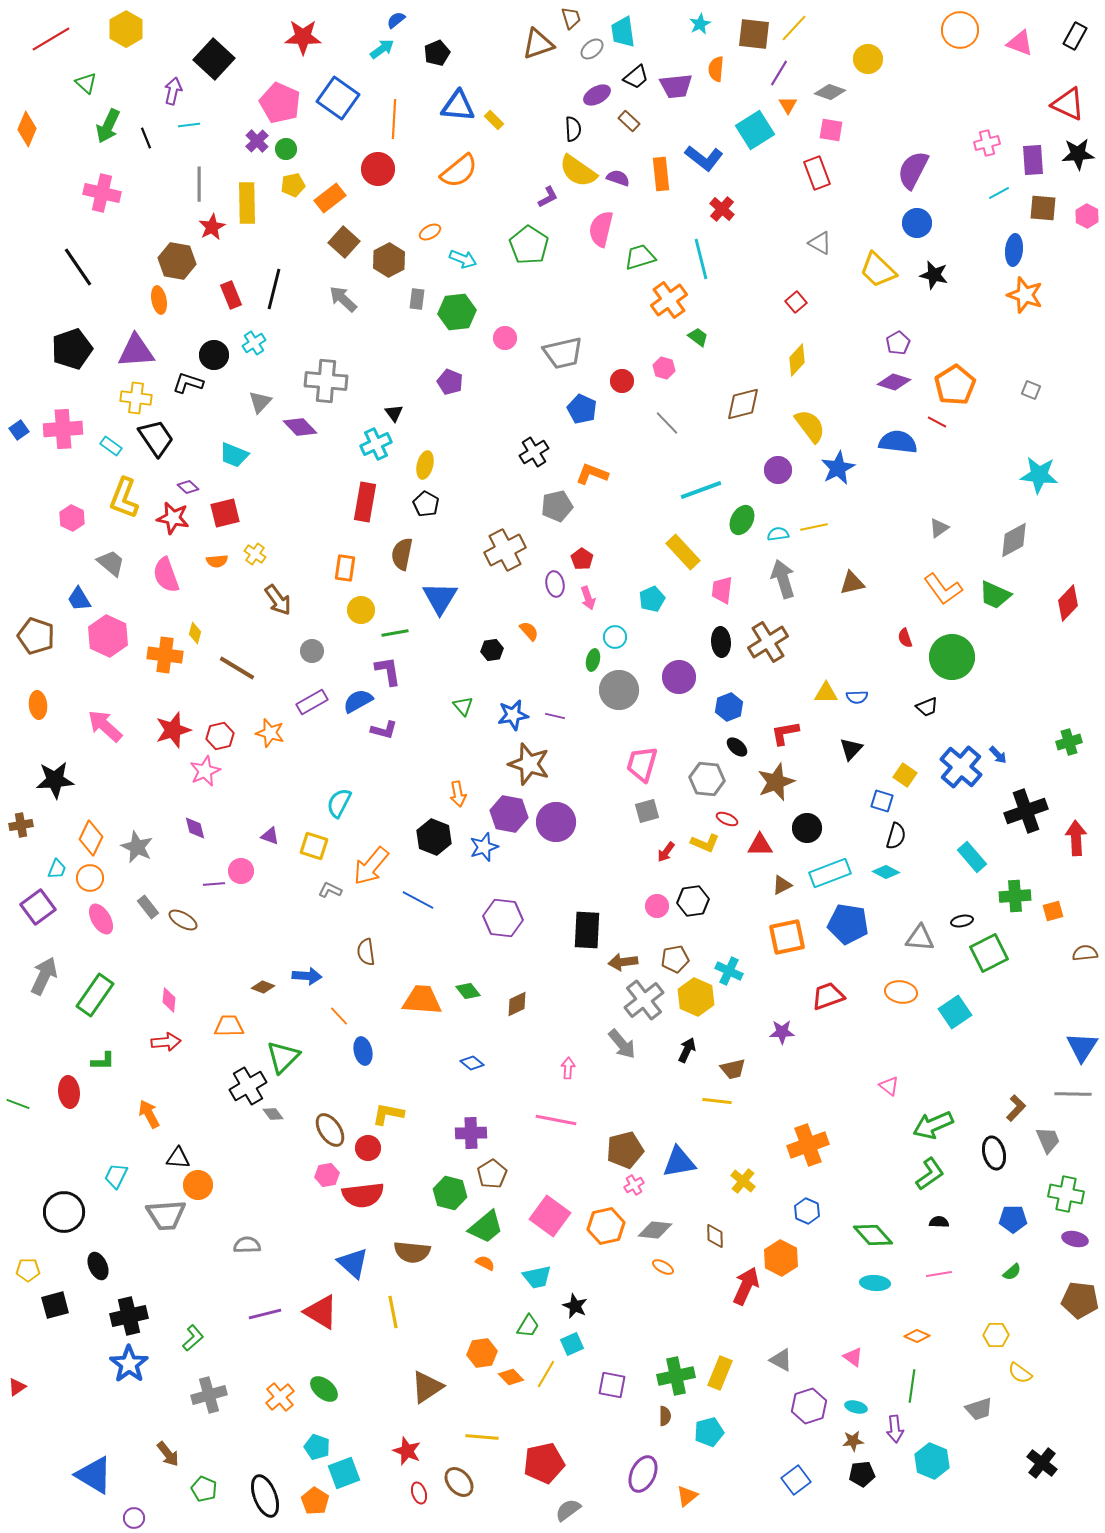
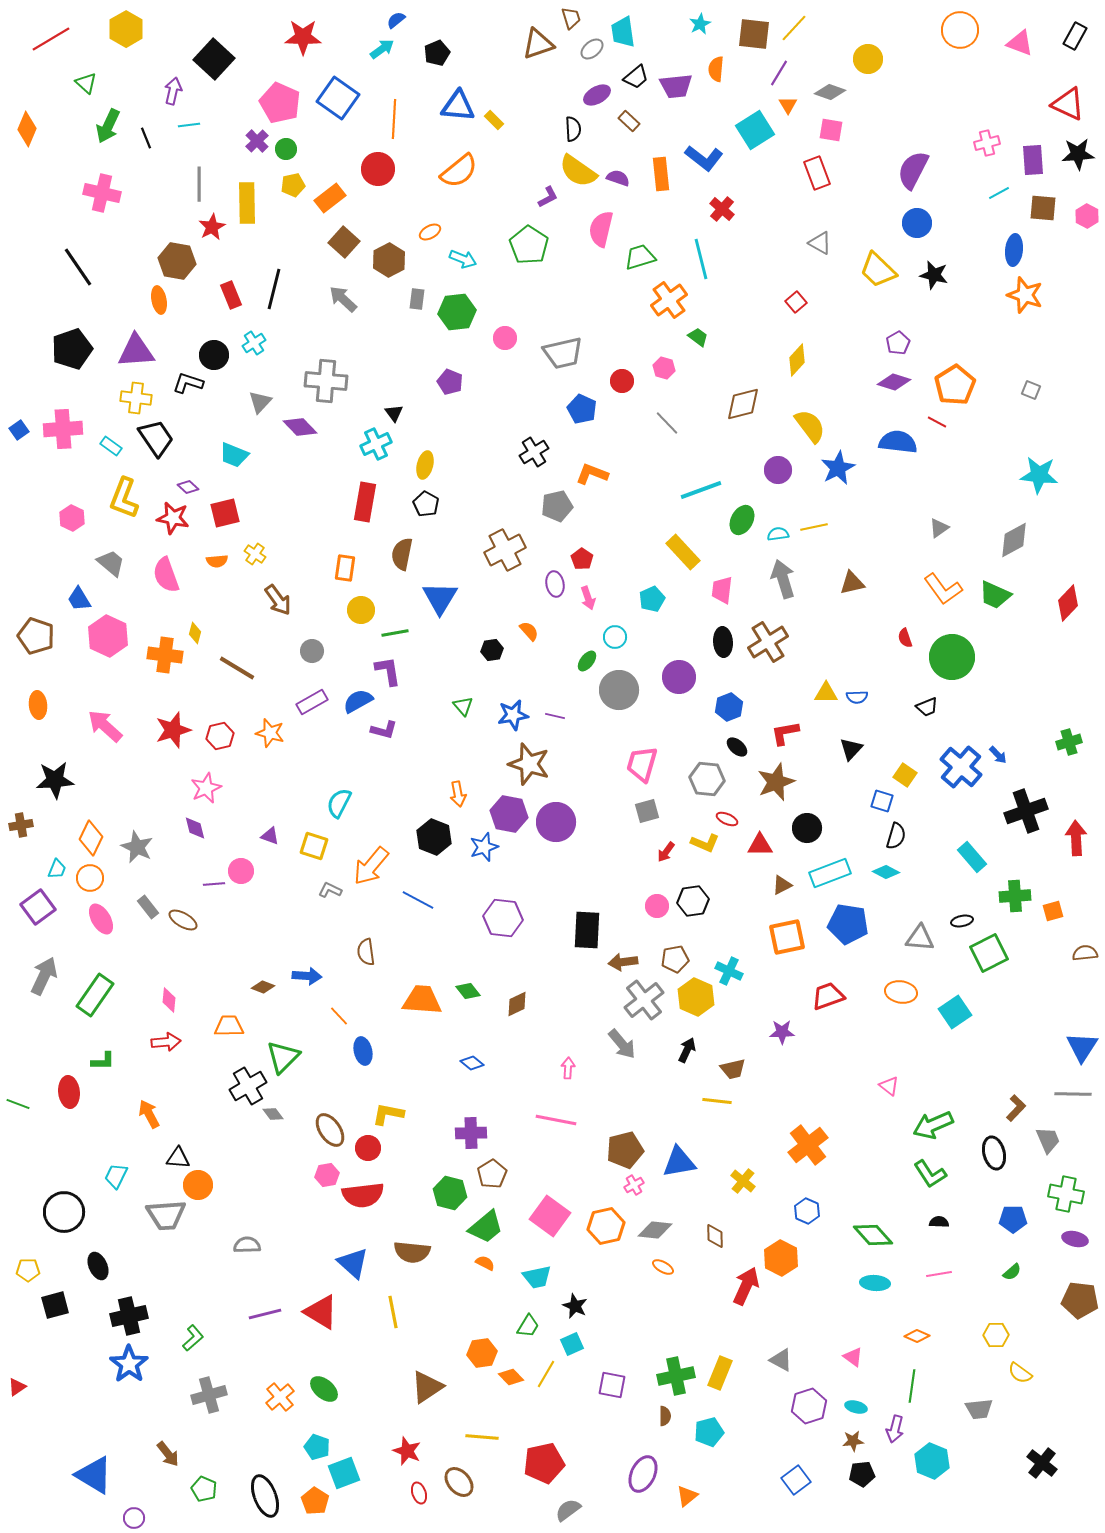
black ellipse at (721, 642): moved 2 px right
green ellipse at (593, 660): moved 6 px left, 1 px down; rotated 25 degrees clockwise
pink star at (205, 771): moved 1 px right, 17 px down
orange cross at (808, 1145): rotated 18 degrees counterclockwise
green L-shape at (930, 1174): rotated 92 degrees clockwise
gray trapezoid at (979, 1409): rotated 12 degrees clockwise
purple arrow at (895, 1429): rotated 20 degrees clockwise
